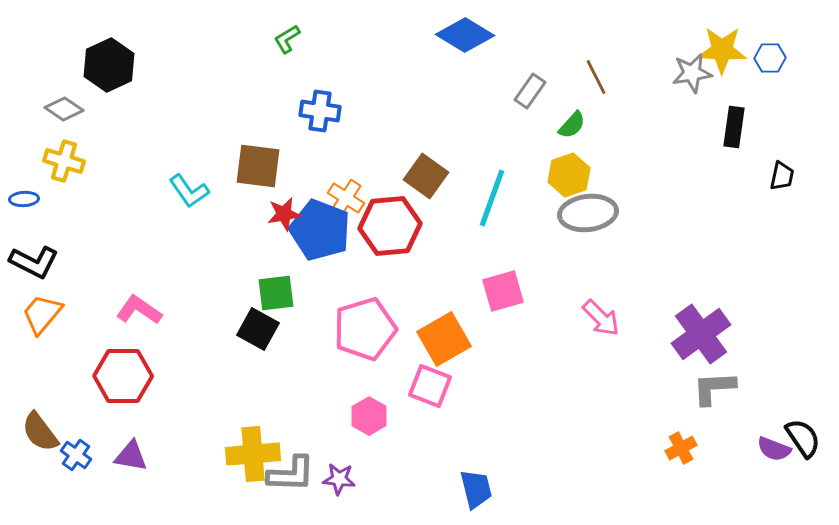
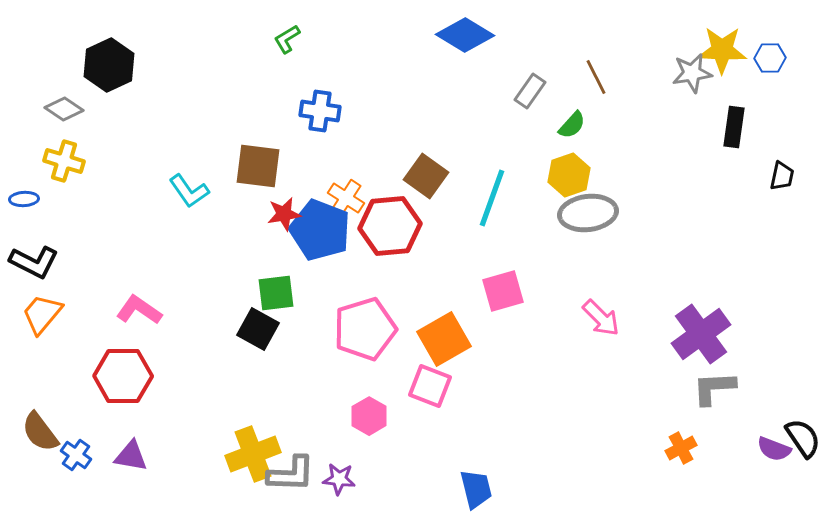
yellow cross at (253, 454): rotated 16 degrees counterclockwise
